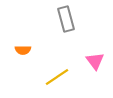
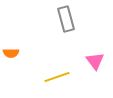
orange semicircle: moved 12 px left, 3 px down
yellow line: rotated 15 degrees clockwise
